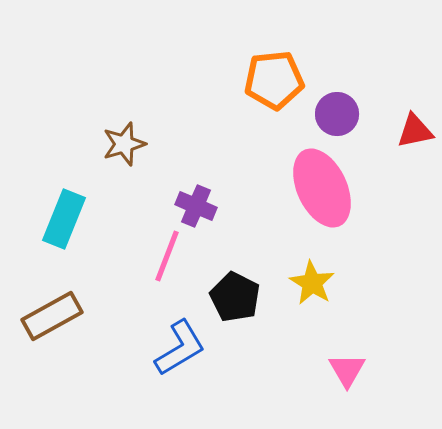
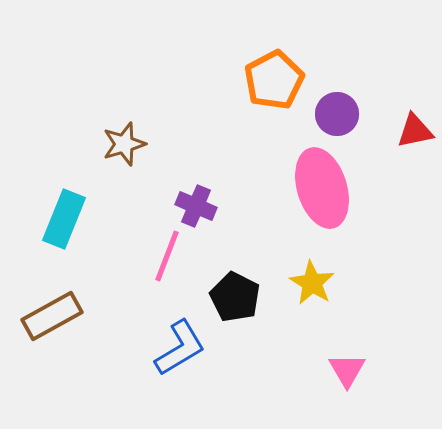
orange pentagon: rotated 22 degrees counterclockwise
pink ellipse: rotated 8 degrees clockwise
